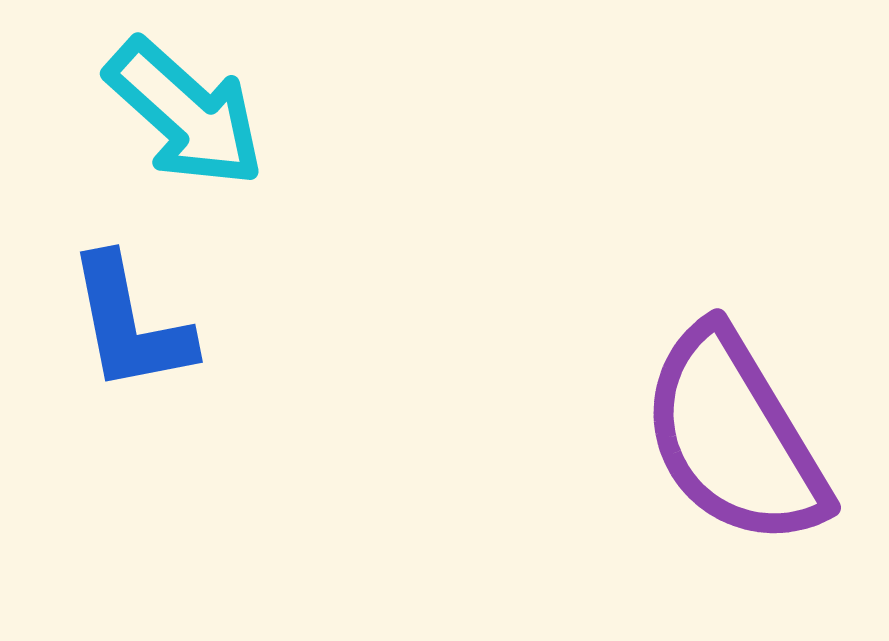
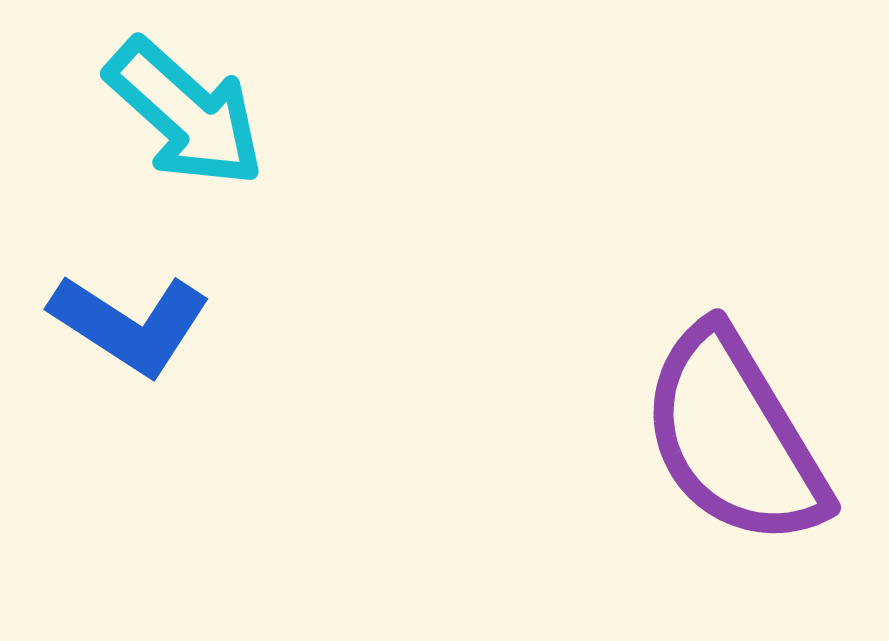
blue L-shape: rotated 46 degrees counterclockwise
